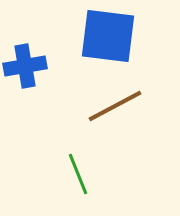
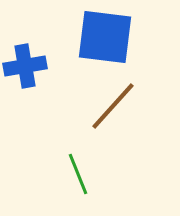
blue square: moved 3 px left, 1 px down
brown line: moved 2 px left; rotated 20 degrees counterclockwise
